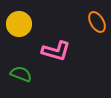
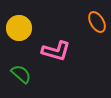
yellow circle: moved 4 px down
green semicircle: rotated 20 degrees clockwise
